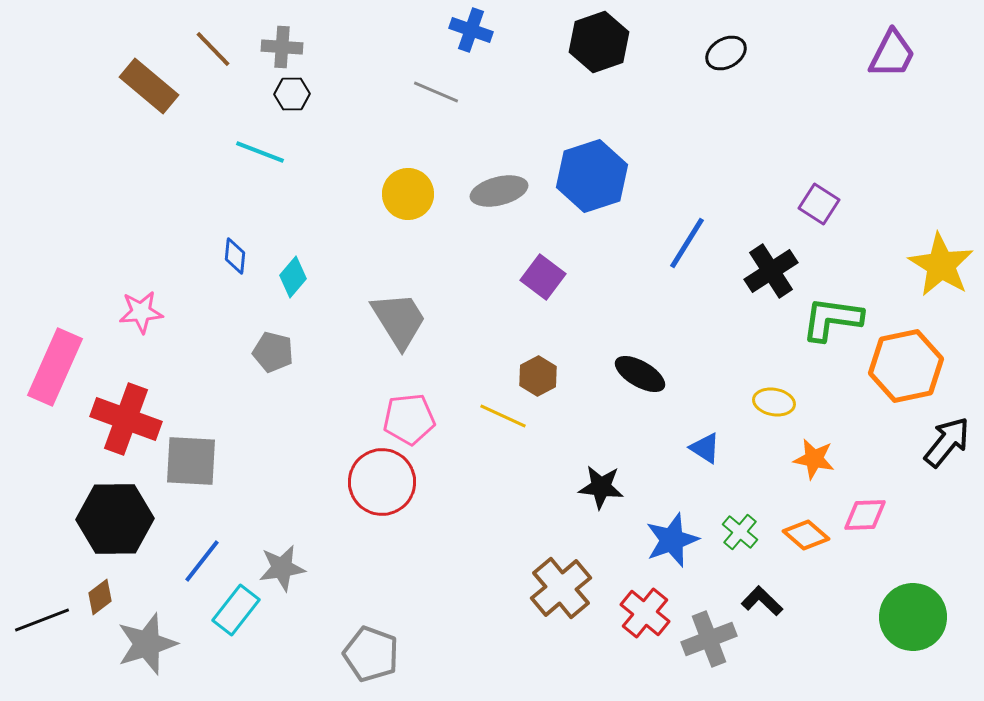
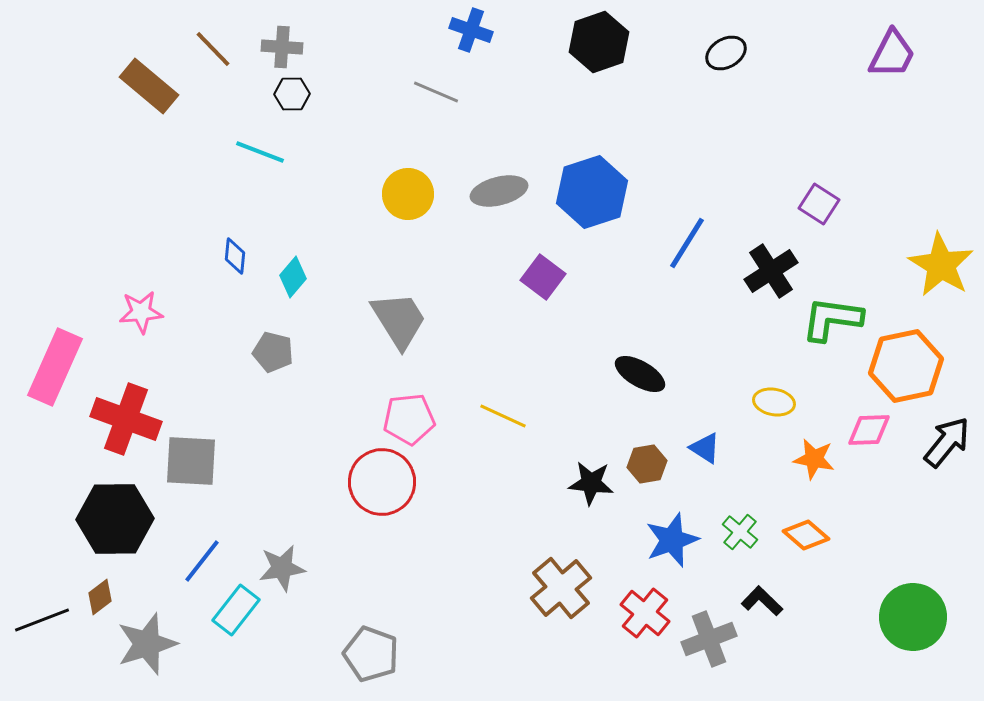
blue hexagon at (592, 176): moved 16 px down
brown hexagon at (538, 376): moved 109 px right, 88 px down; rotated 18 degrees clockwise
black star at (601, 487): moved 10 px left, 4 px up
pink diamond at (865, 515): moved 4 px right, 85 px up
